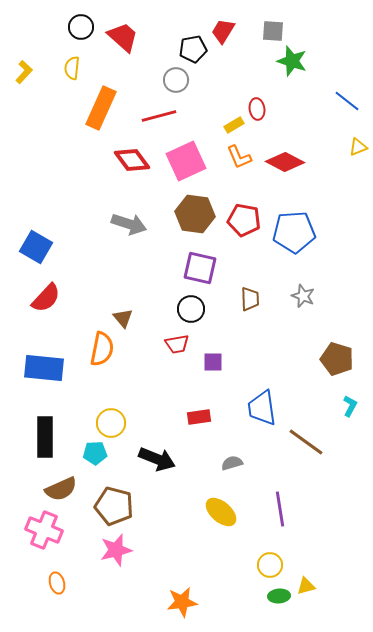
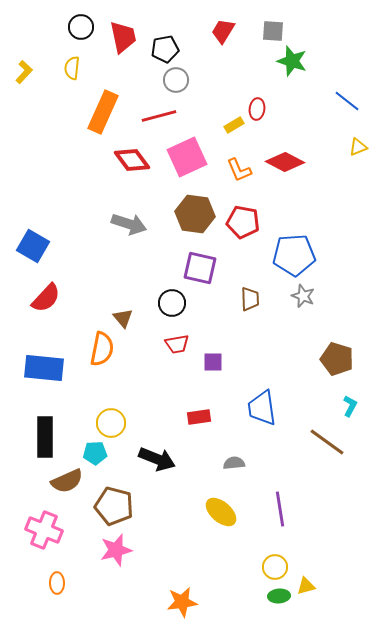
red trapezoid at (123, 37): rotated 36 degrees clockwise
black pentagon at (193, 49): moved 28 px left
orange rectangle at (101, 108): moved 2 px right, 4 px down
red ellipse at (257, 109): rotated 15 degrees clockwise
orange L-shape at (239, 157): moved 13 px down
pink square at (186, 161): moved 1 px right, 4 px up
red pentagon at (244, 220): moved 1 px left, 2 px down
blue pentagon at (294, 232): moved 23 px down
blue square at (36, 247): moved 3 px left, 1 px up
black circle at (191, 309): moved 19 px left, 6 px up
brown line at (306, 442): moved 21 px right
gray semicircle at (232, 463): moved 2 px right; rotated 10 degrees clockwise
brown semicircle at (61, 489): moved 6 px right, 8 px up
yellow circle at (270, 565): moved 5 px right, 2 px down
orange ellipse at (57, 583): rotated 15 degrees clockwise
